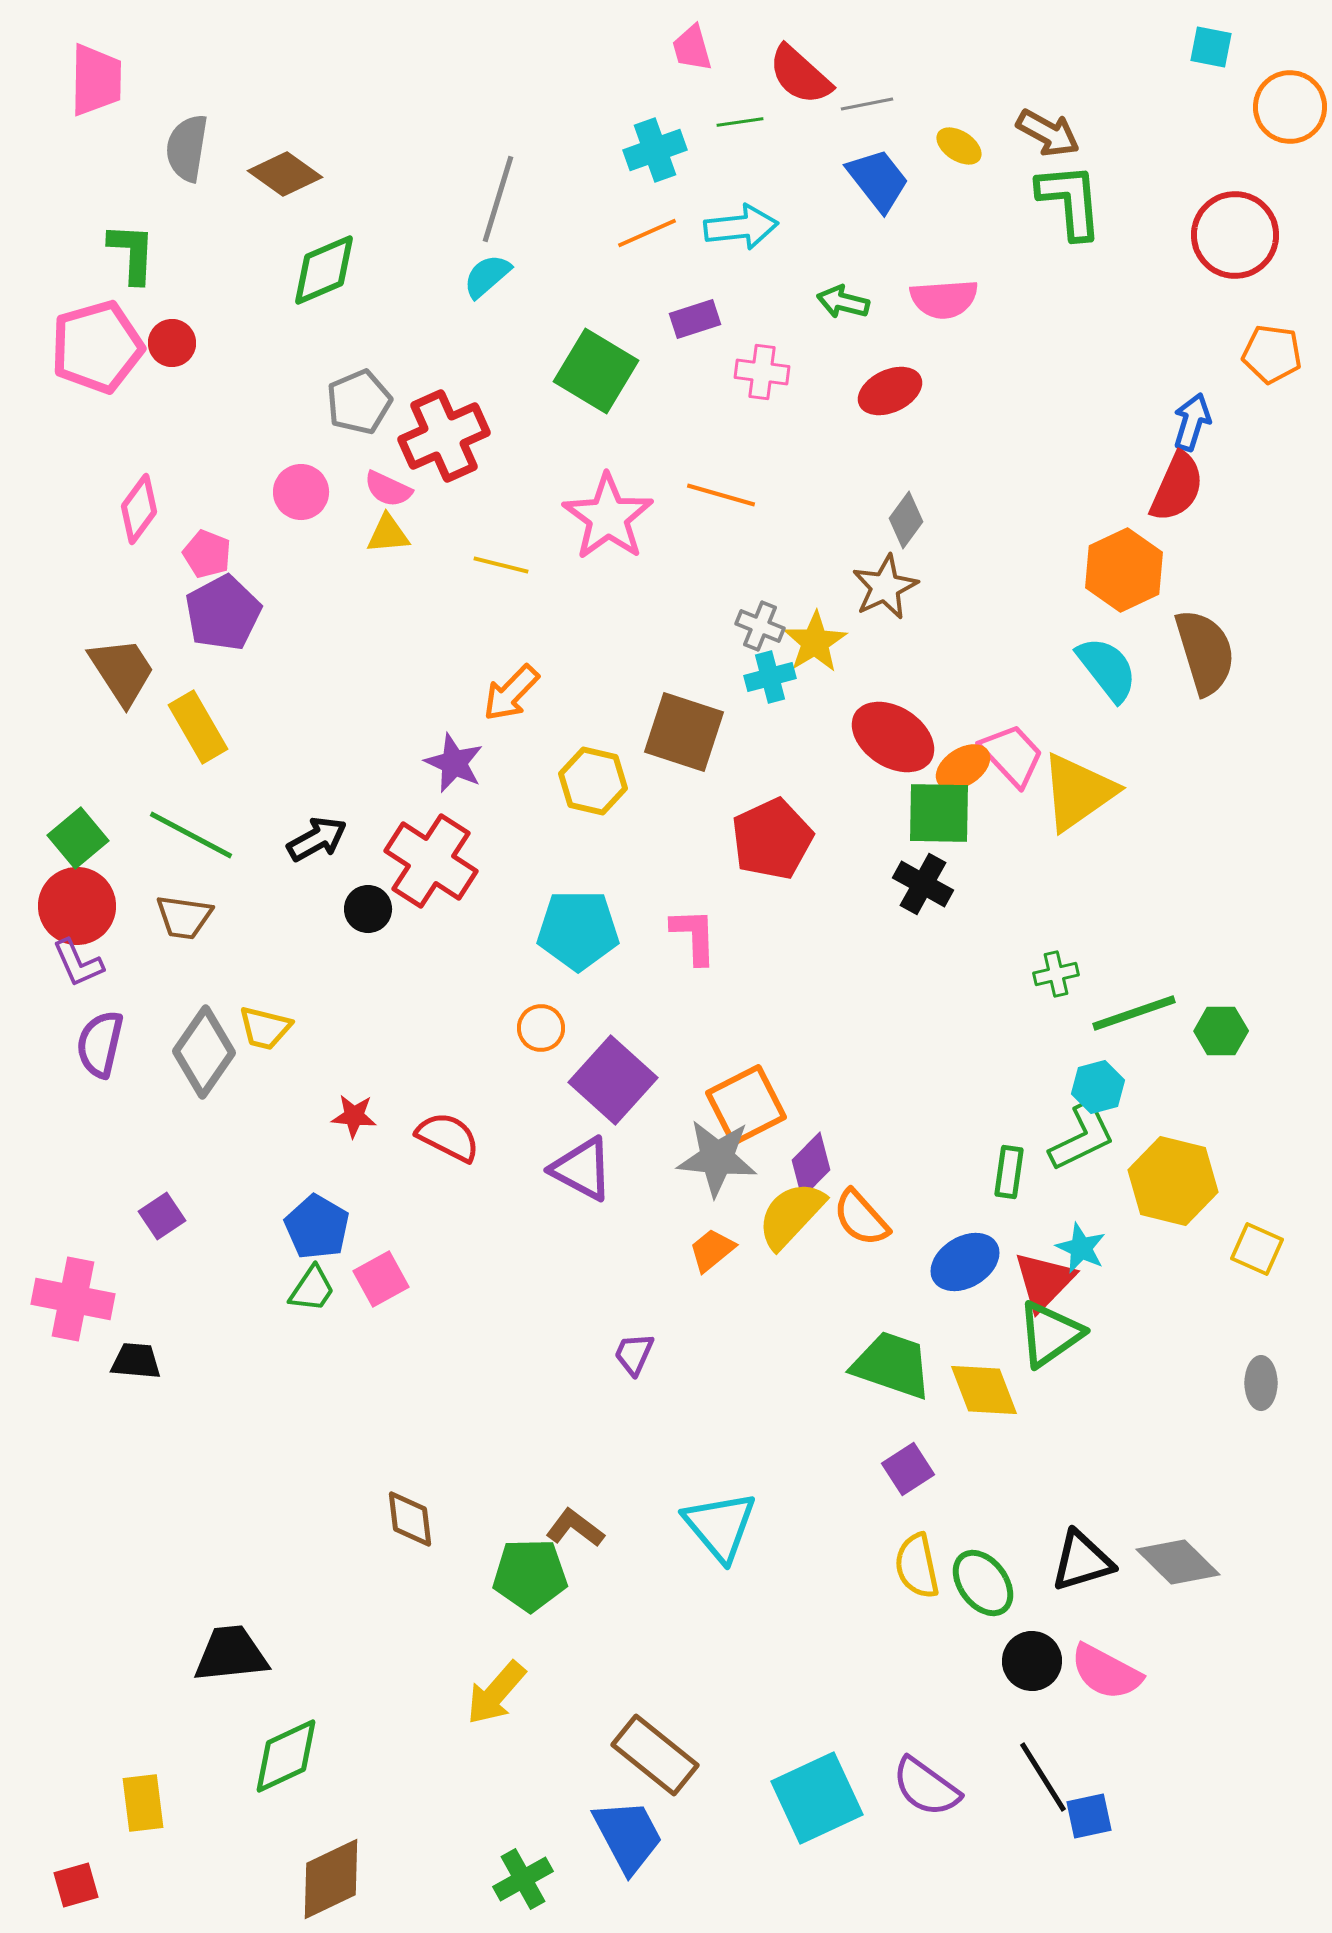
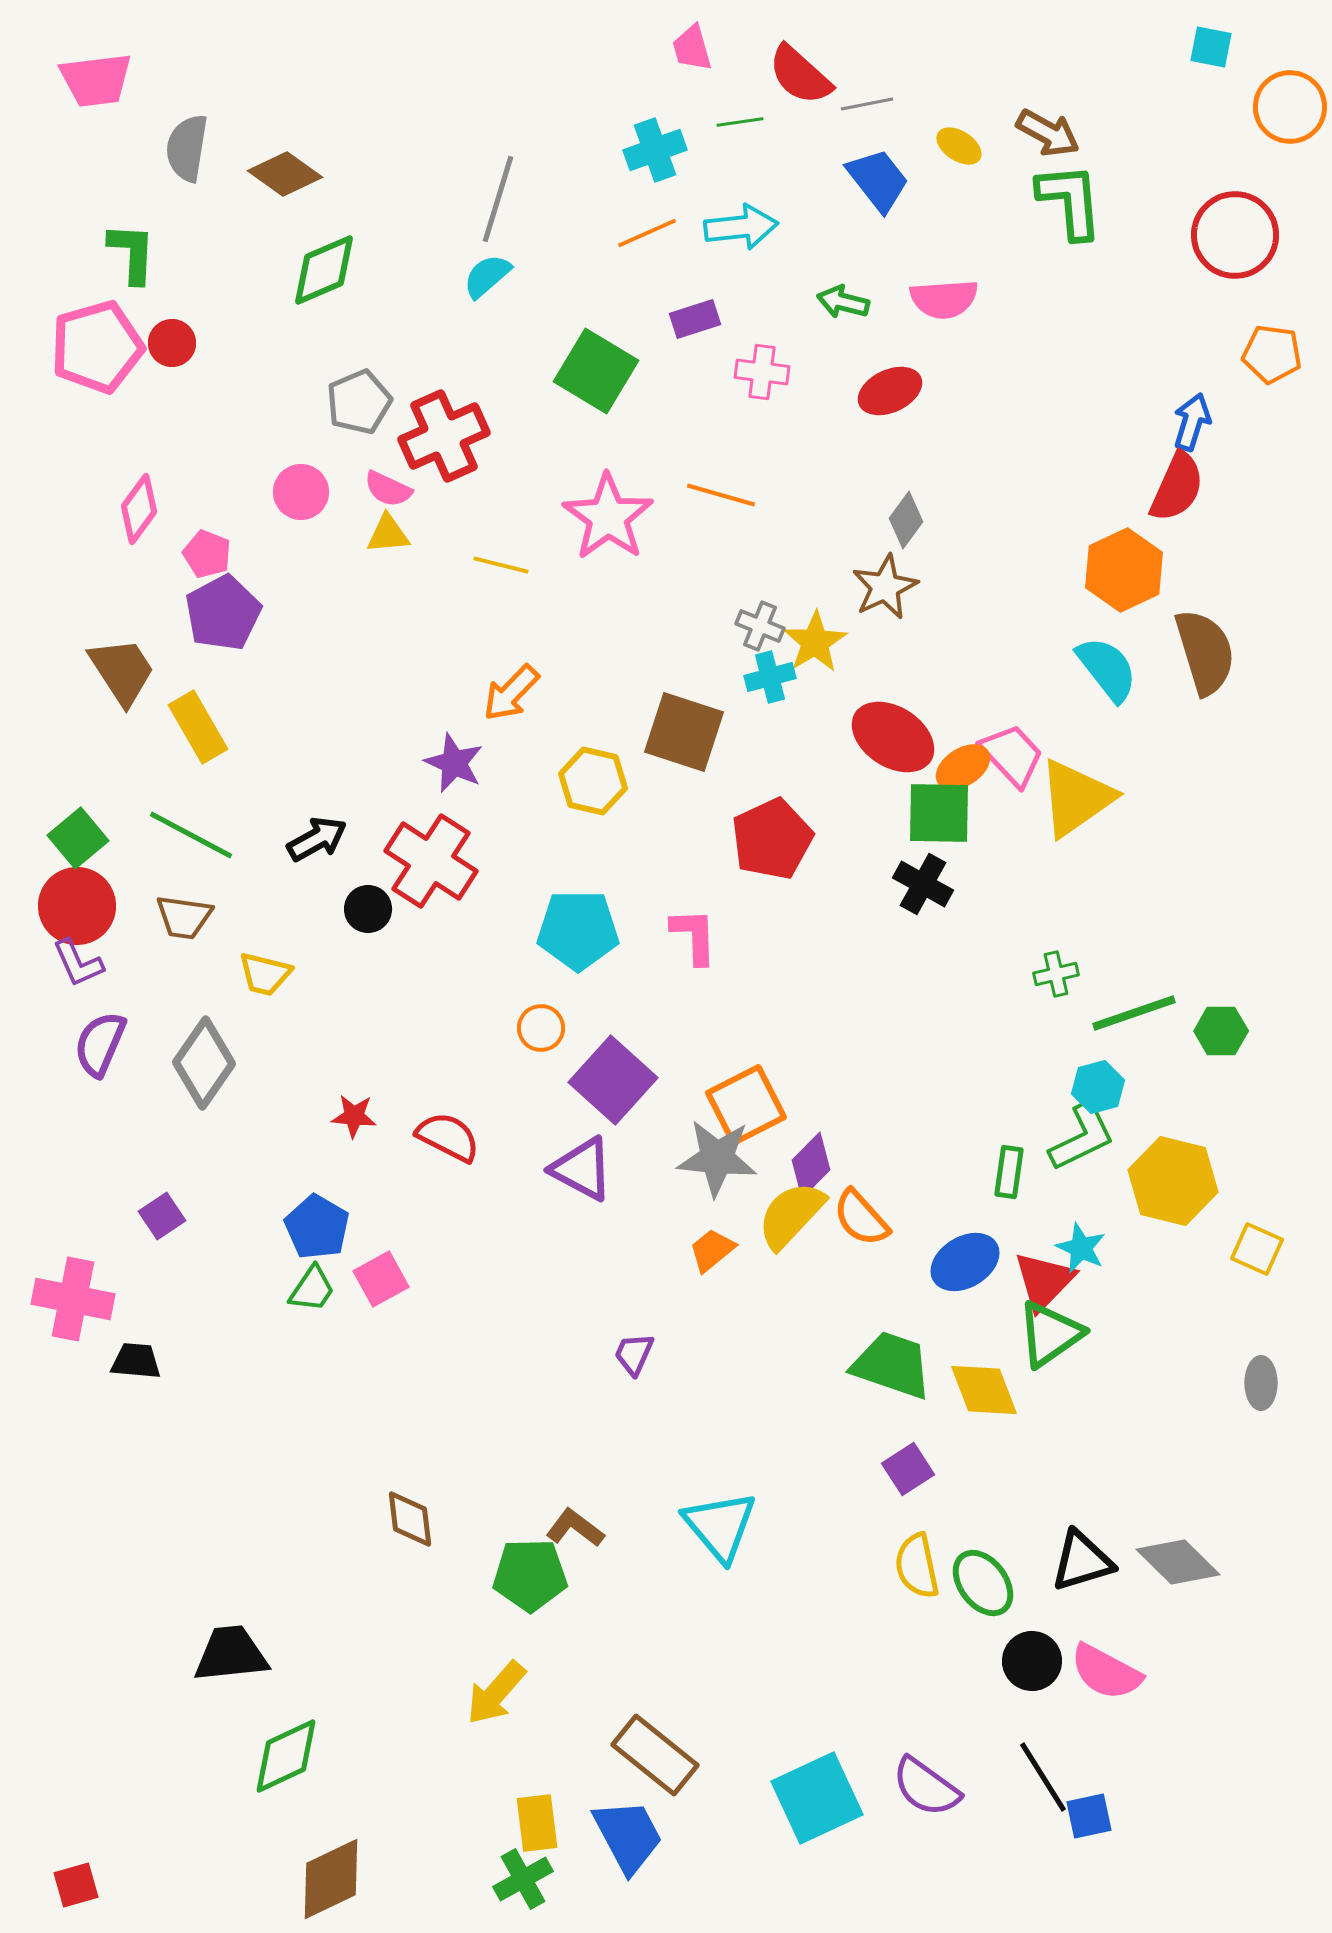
pink trapezoid at (96, 80): rotated 82 degrees clockwise
yellow triangle at (1078, 792): moved 2 px left, 6 px down
yellow trapezoid at (265, 1028): moved 54 px up
purple semicircle at (100, 1044): rotated 10 degrees clockwise
gray diamond at (204, 1052): moved 11 px down
yellow rectangle at (143, 1803): moved 394 px right, 20 px down
